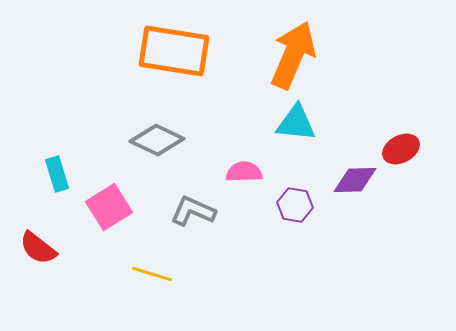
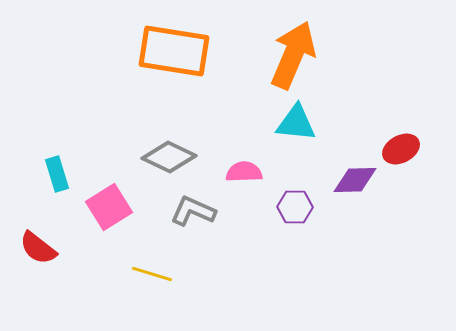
gray diamond: moved 12 px right, 17 px down
purple hexagon: moved 2 px down; rotated 8 degrees counterclockwise
